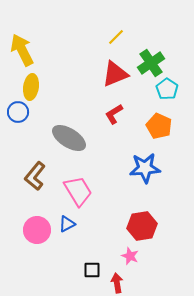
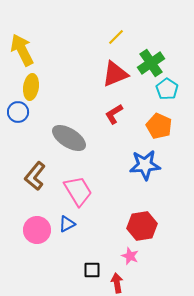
blue star: moved 3 px up
